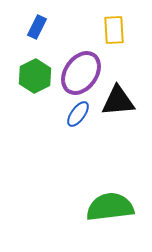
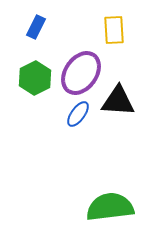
blue rectangle: moved 1 px left
green hexagon: moved 2 px down
black triangle: rotated 9 degrees clockwise
